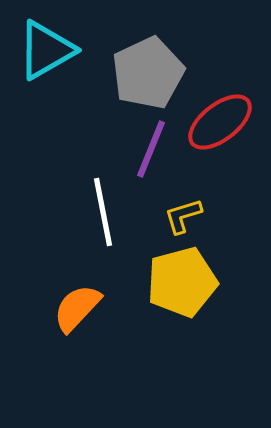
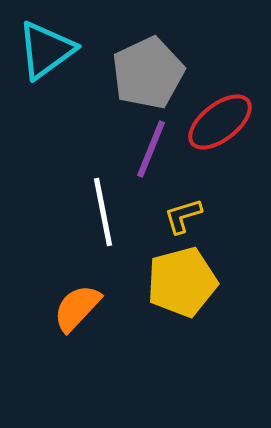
cyan triangle: rotated 6 degrees counterclockwise
